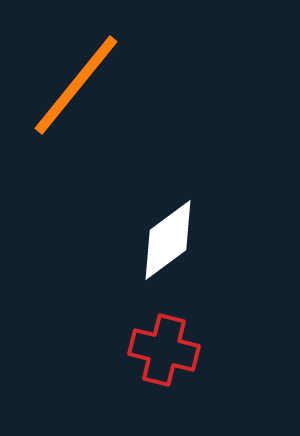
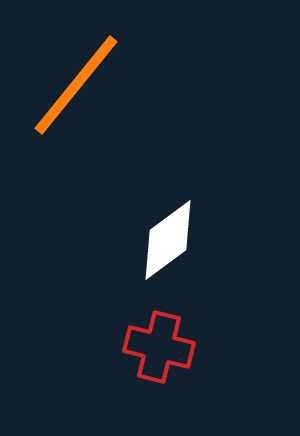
red cross: moved 5 px left, 3 px up
